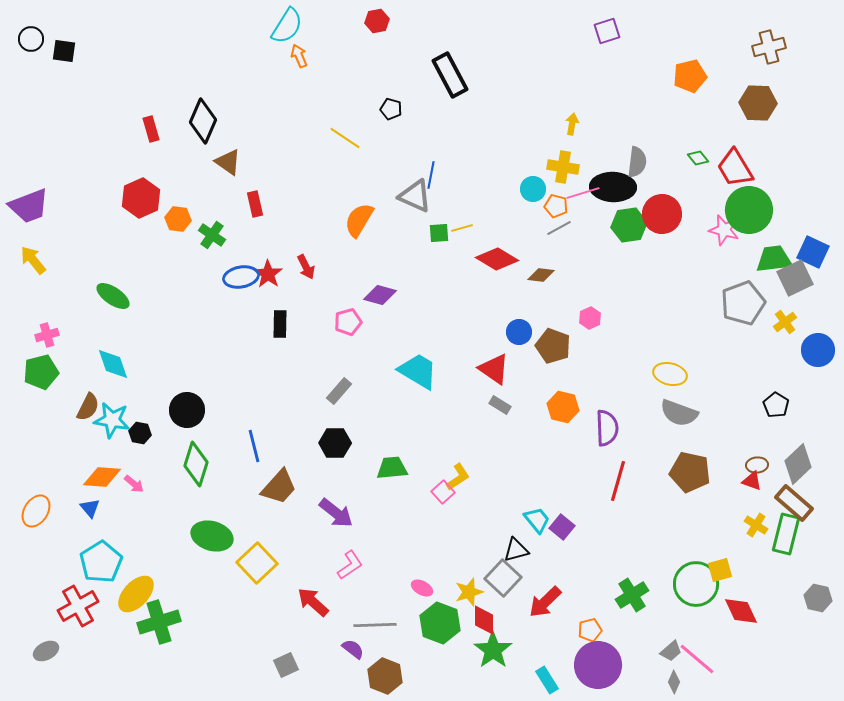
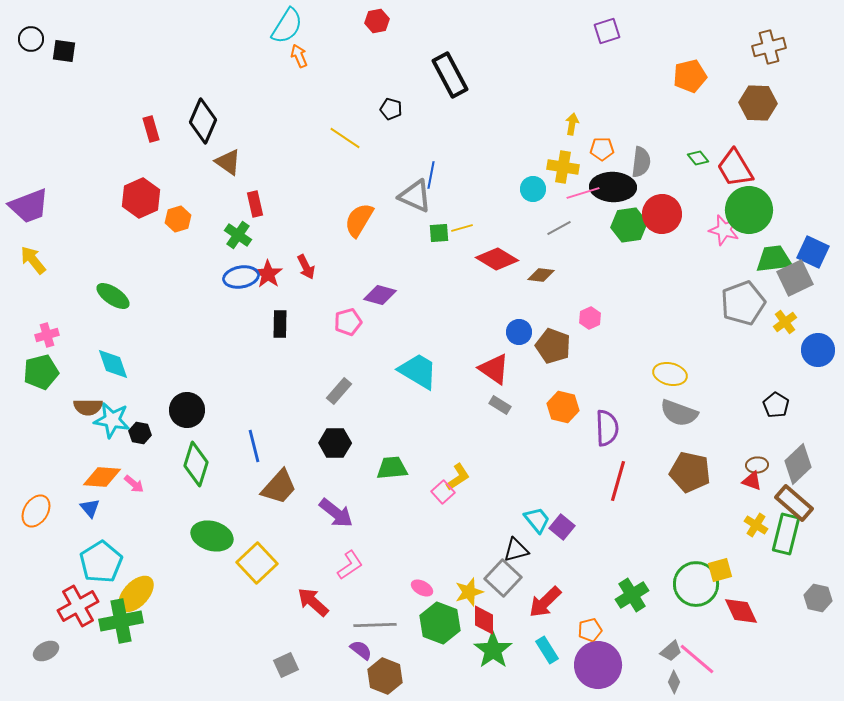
gray semicircle at (637, 162): moved 4 px right
orange pentagon at (556, 206): moved 46 px right, 57 px up; rotated 15 degrees counterclockwise
orange hexagon at (178, 219): rotated 25 degrees counterclockwise
green cross at (212, 235): moved 26 px right
brown semicircle at (88, 407): rotated 64 degrees clockwise
green cross at (159, 622): moved 38 px left, 1 px up; rotated 6 degrees clockwise
purple semicircle at (353, 649): moved 8 px right, 1 px down
cyan rectangle at (547, 680): moved 30 px up
